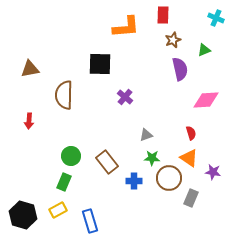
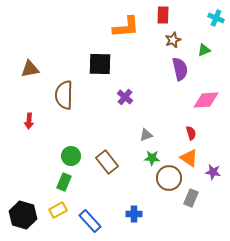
blue cross: moved 33 px down
blue rectangle: rotated 25 degrees counterclockwise
